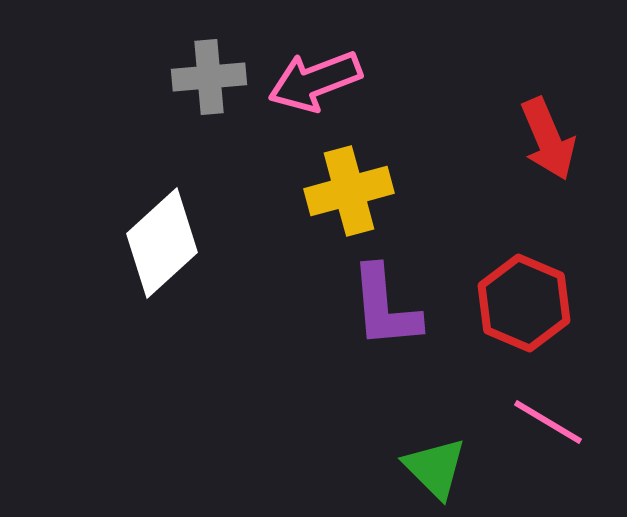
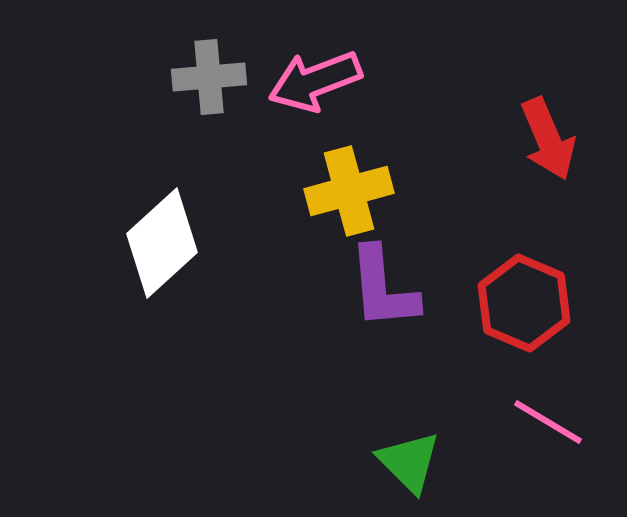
purple L-shape: moved 2 px left, 19 px up
green triangle: moved 26 px left, 6 px up
